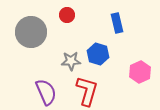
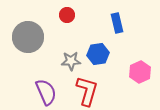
gray circle: moved 3 px left, 5 px down
blue hexagon: rotated 25 degrees counterclockwise
